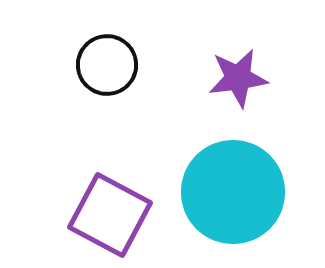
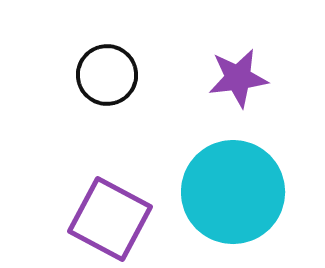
black circle: moved 10 px down
purple square: moved 4 px down
